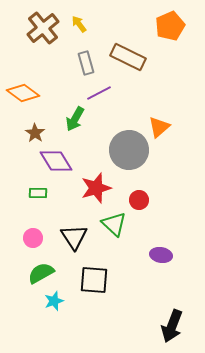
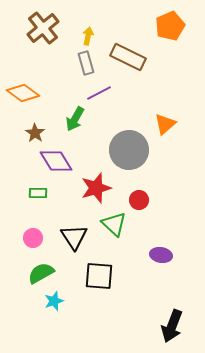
yellow arrow: moved 9 px right, 12 px down; rotated 48 degrees clockwise
orange triangle: moved 6 px right, 3 px up
black square: moved 5 px right, 4 px up
